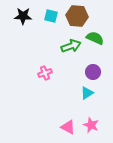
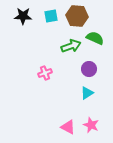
cyan square: rotated 24 degrees counterclockwise
purple circle: moved 4 px left, 3 px up
